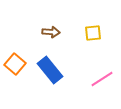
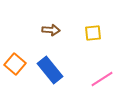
brown arrow: moved 2 px up
